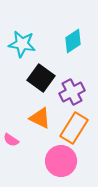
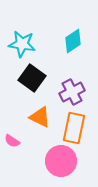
black square: moved 9 px left
orange triangle: moved 1 px up
orange rectangle: rotated 20 degrees counterclockwise
pink semicircle: moved 1 px right, 1 px down
